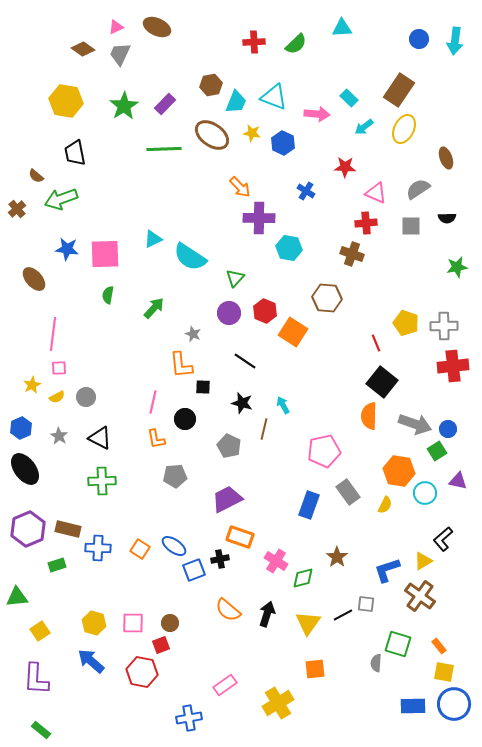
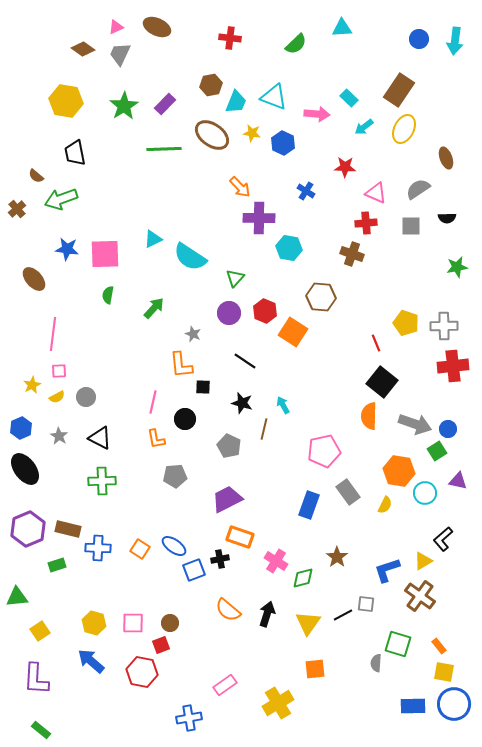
red cross at (254, 42): moved 24 px left, 4 px up; rotated 10 degrees clockwise
brown hexagon at (327, 298): moved 6 px left, 1 px up
pink square at (59, 368): moved 3 px down
